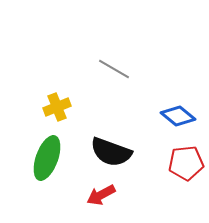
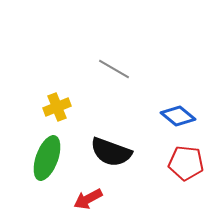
red pentagon: rotated 12 degrees clockwise
red arrow: moved 13 px left, 4 px down
